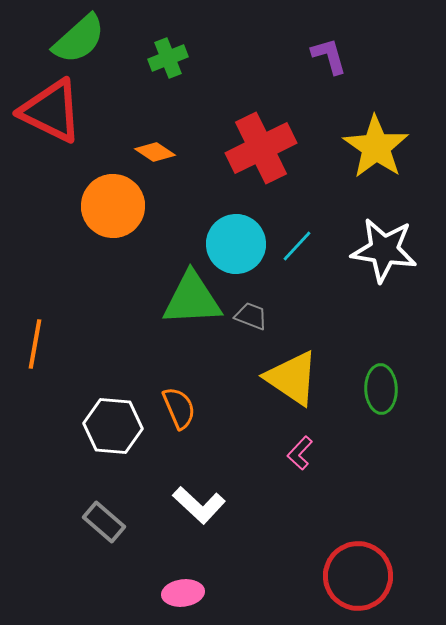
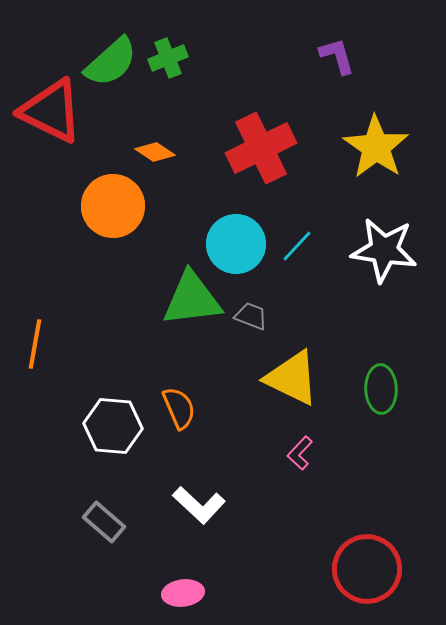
green semicircle: moved 32 px right, 23 px down
purple L-shape: moved 8 px right
green triangle: rotated 4 degrees counterclockwise
yellow triangle: rotated 8 degrees counterclockwise
red circle: moved 9 px right, 7 px up
